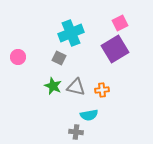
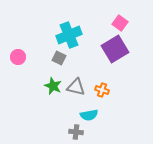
pink square: rotated 28 degrees counterclockwise
cyan cross: moved 2 px left, 2 px down
orange cross: rotated 24 degrees clockwise
